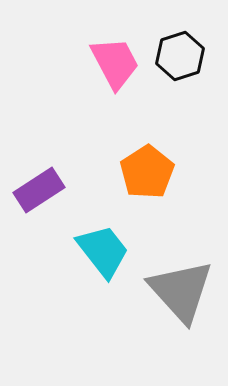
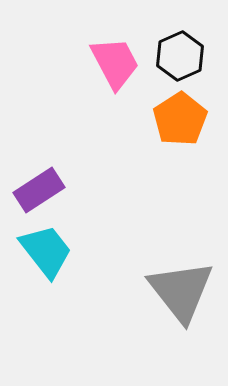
black hexagon: rotated 6 degrees counterclockwise
orange pentagon: moved 33 px right, 53 px up
cyan trapezoid: moved 57 px left
gray triangle: rotated 4 degrees clockwise
